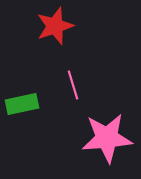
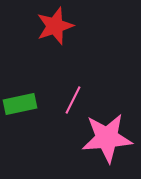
pink line: moved 15 px down; rotated 44 degrees clockwise
green rectangle: moved 2 px left
